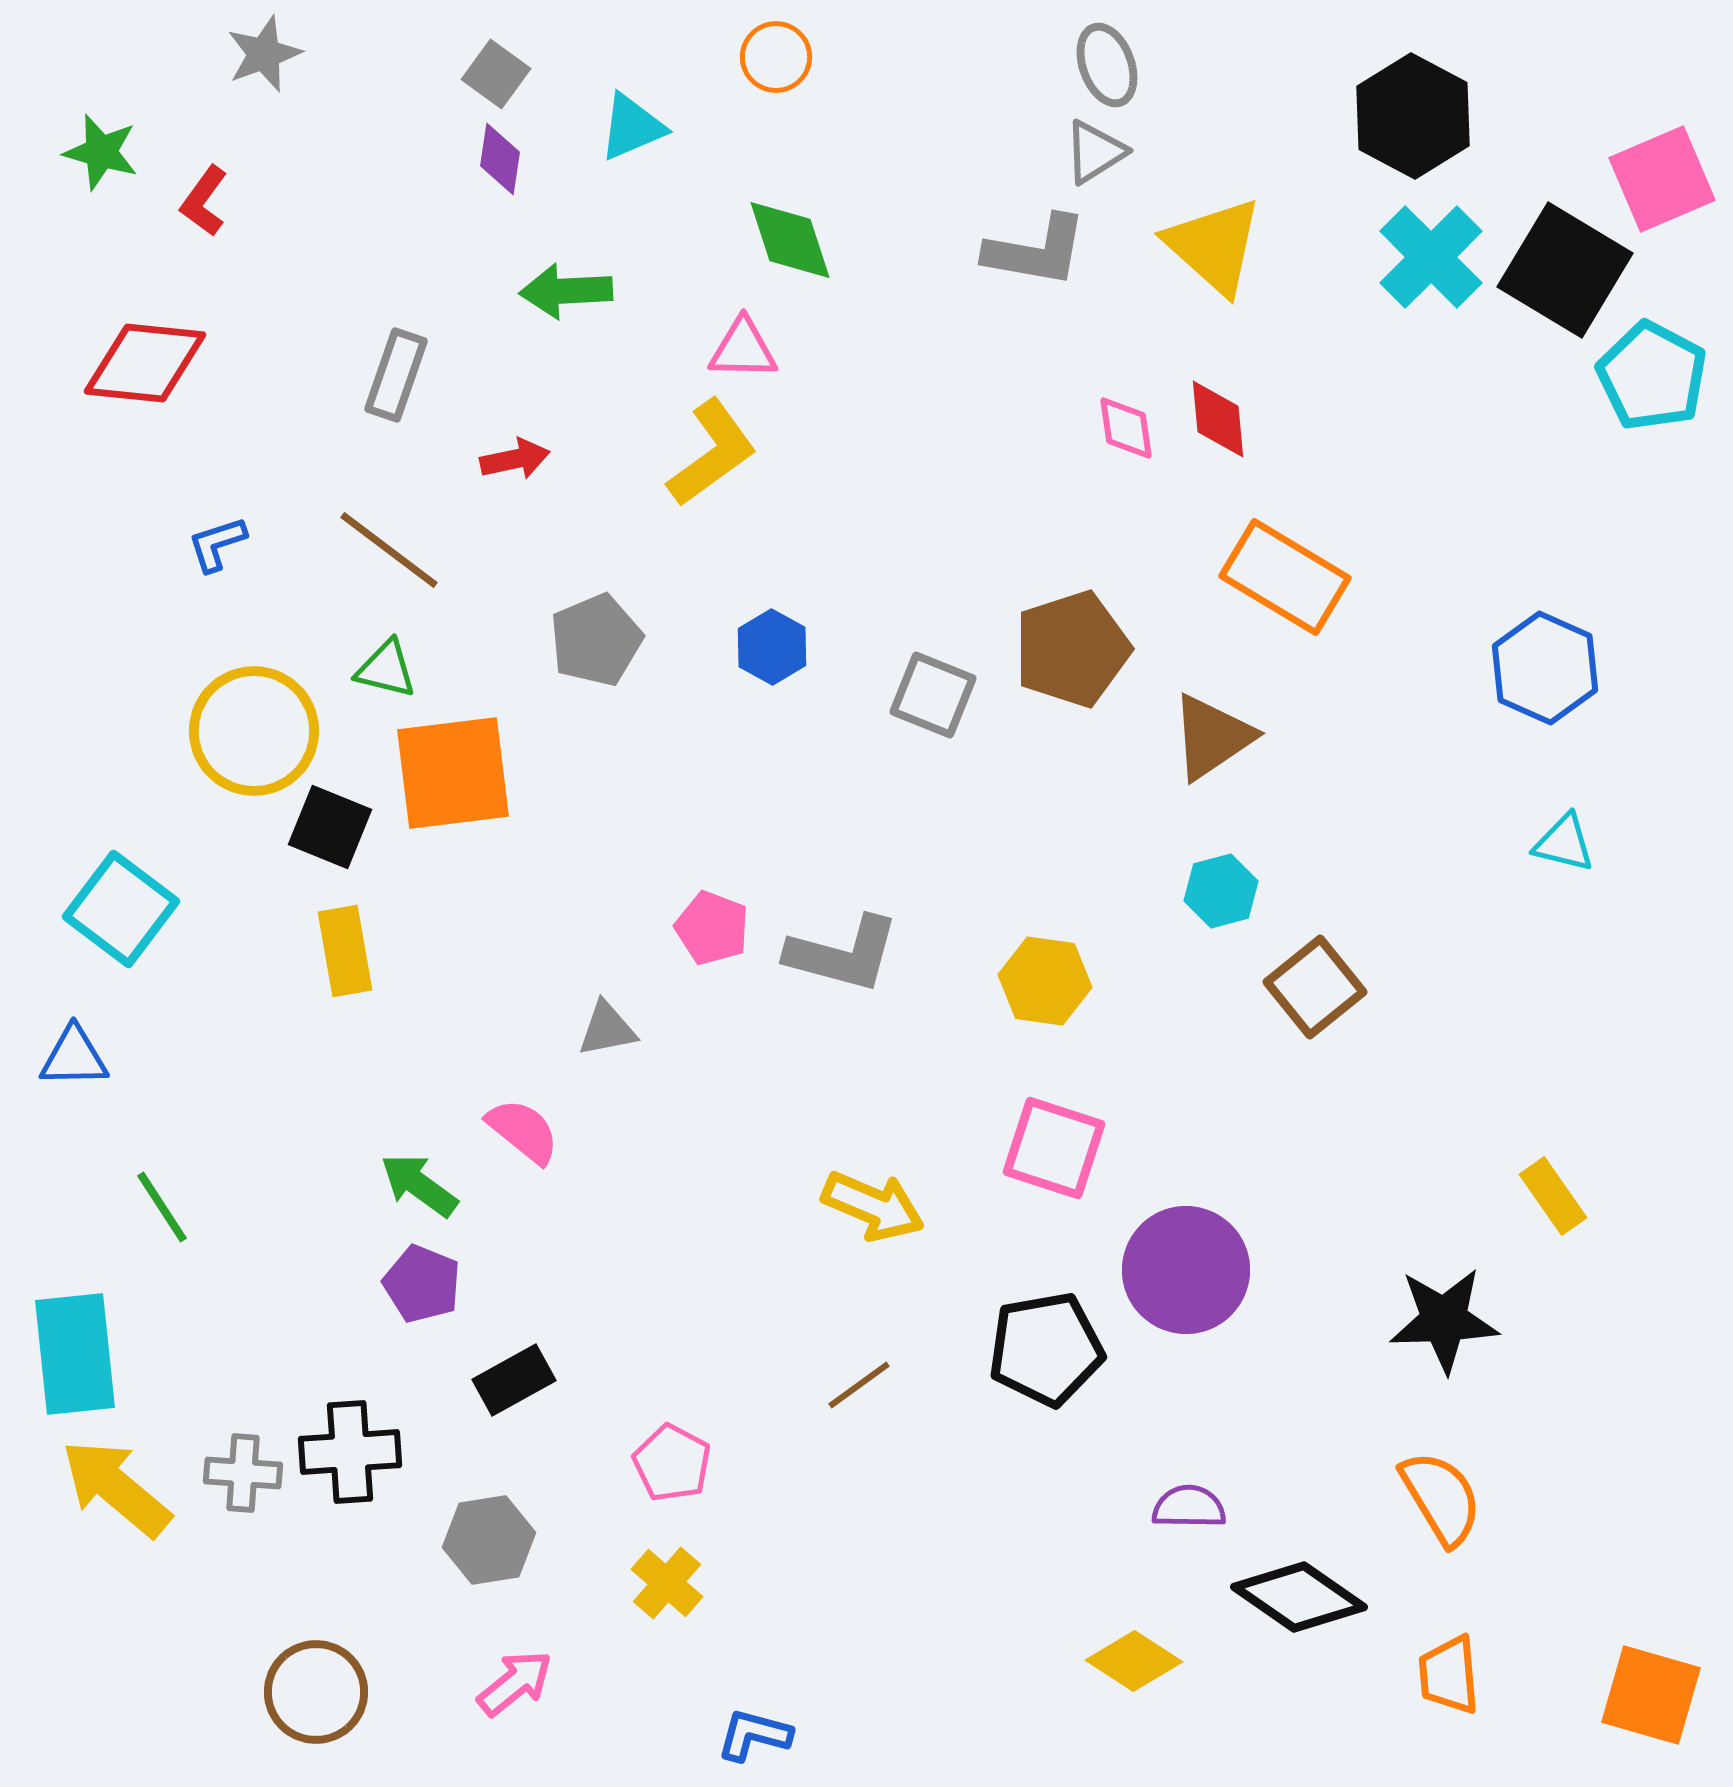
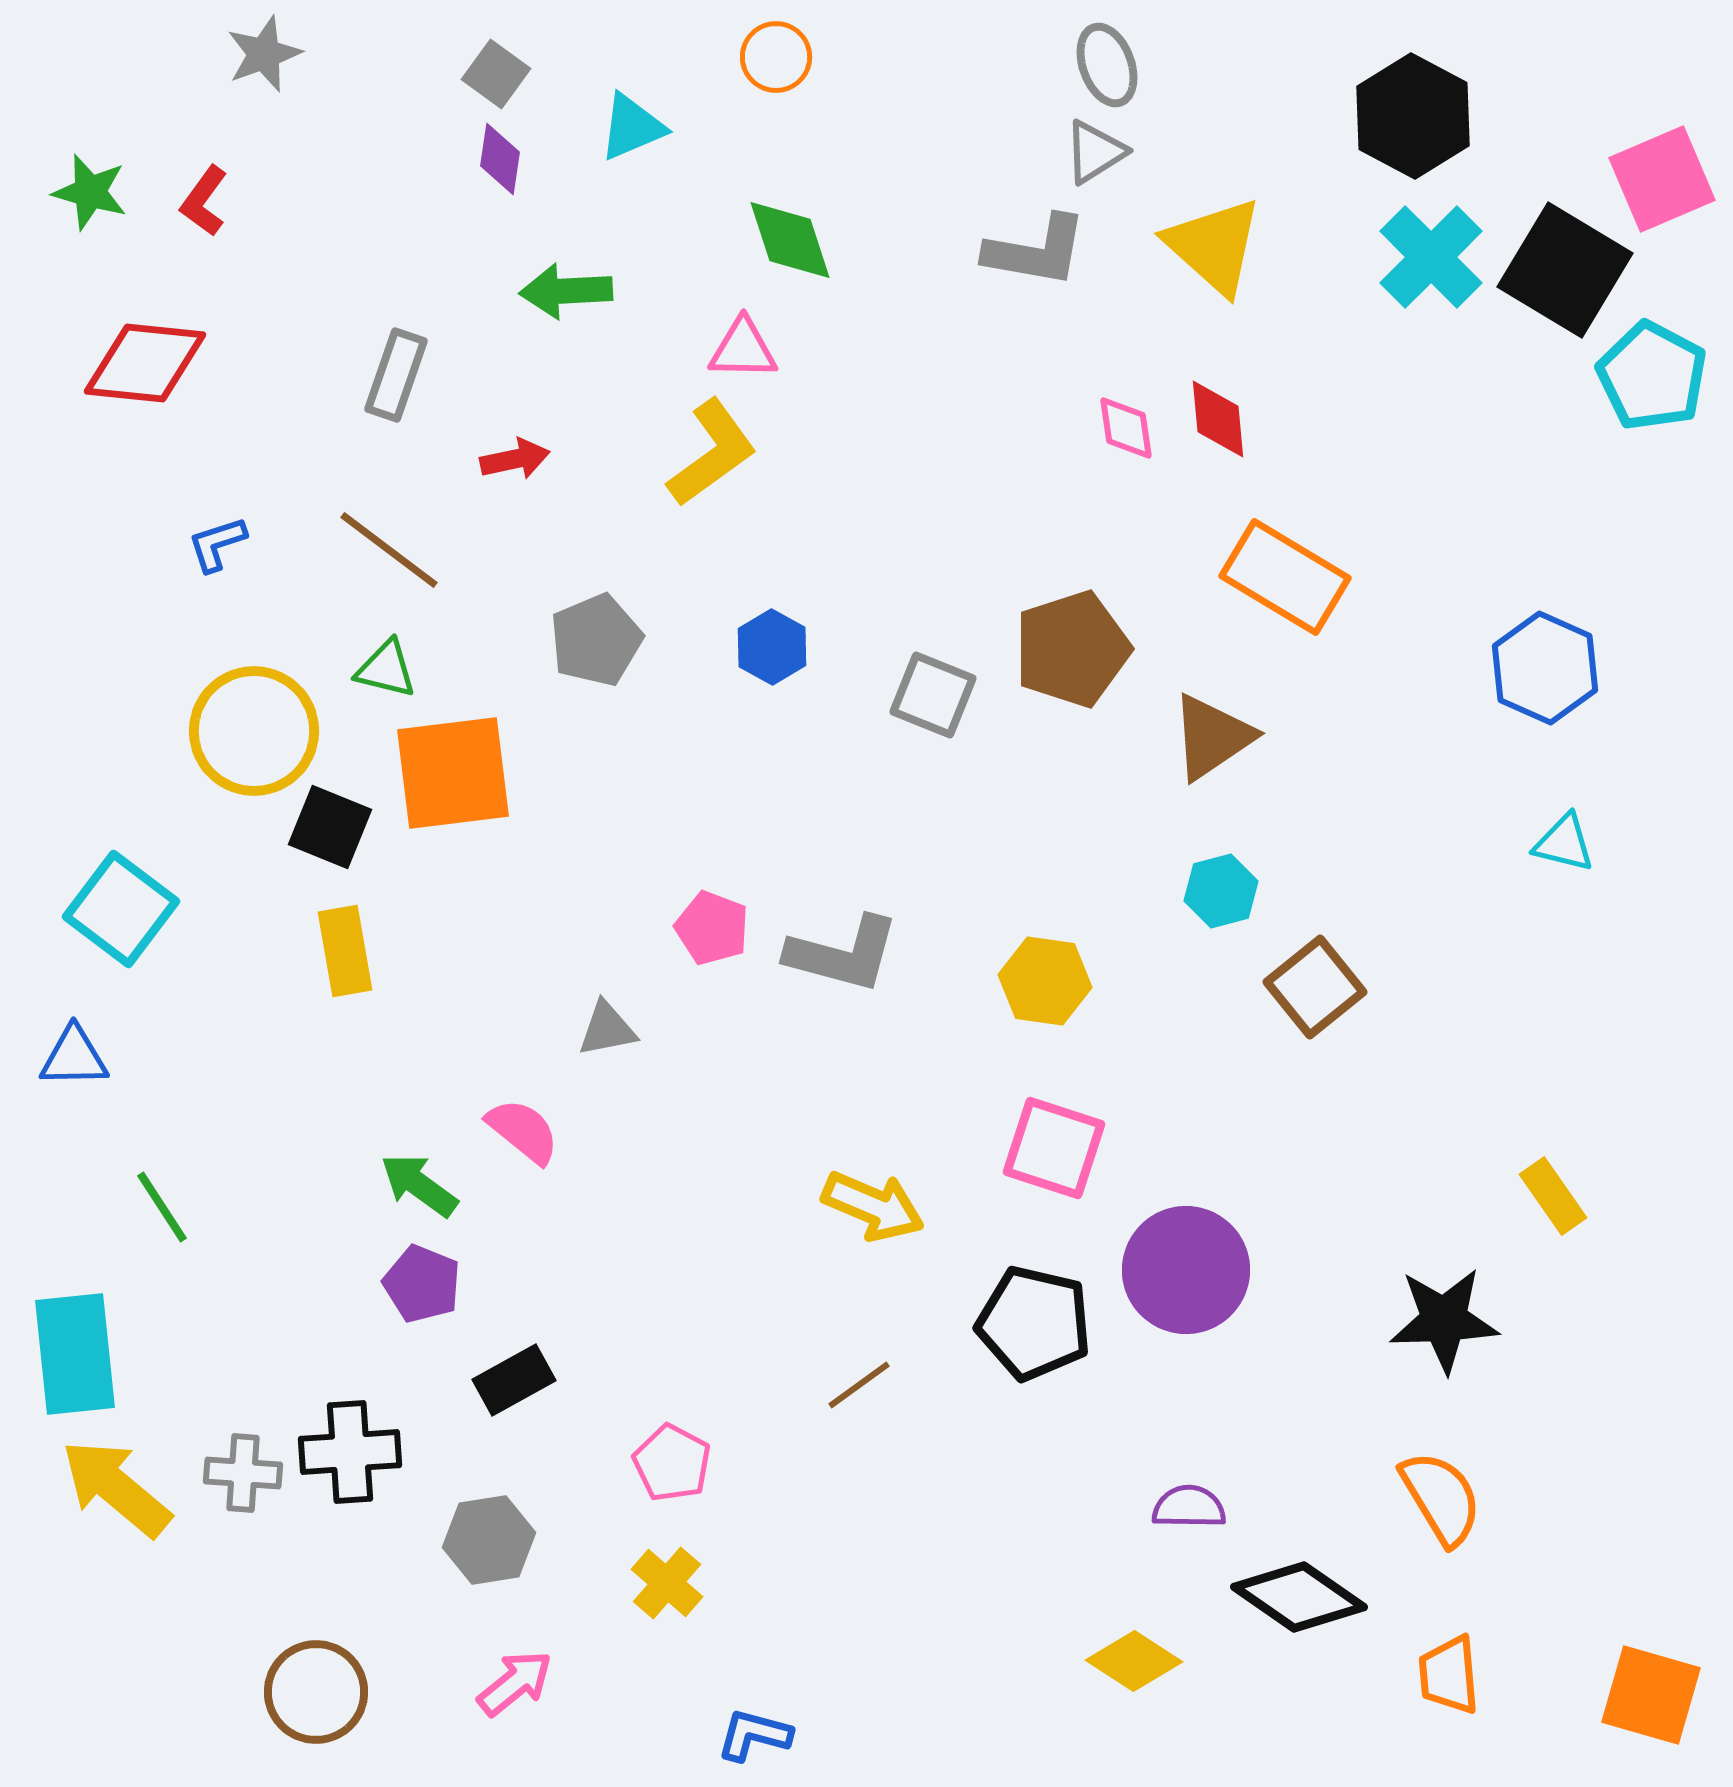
green star at (101, 152): moved 11 px left, 40 px down
black pentagon at (1046, 1349): moved 12 px left, 26 px up; rotated 23 degrees clockwise
